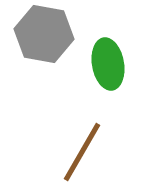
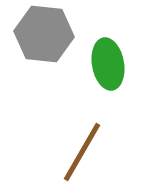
gray hexagon: rotated 4 degrees counterclockwise
